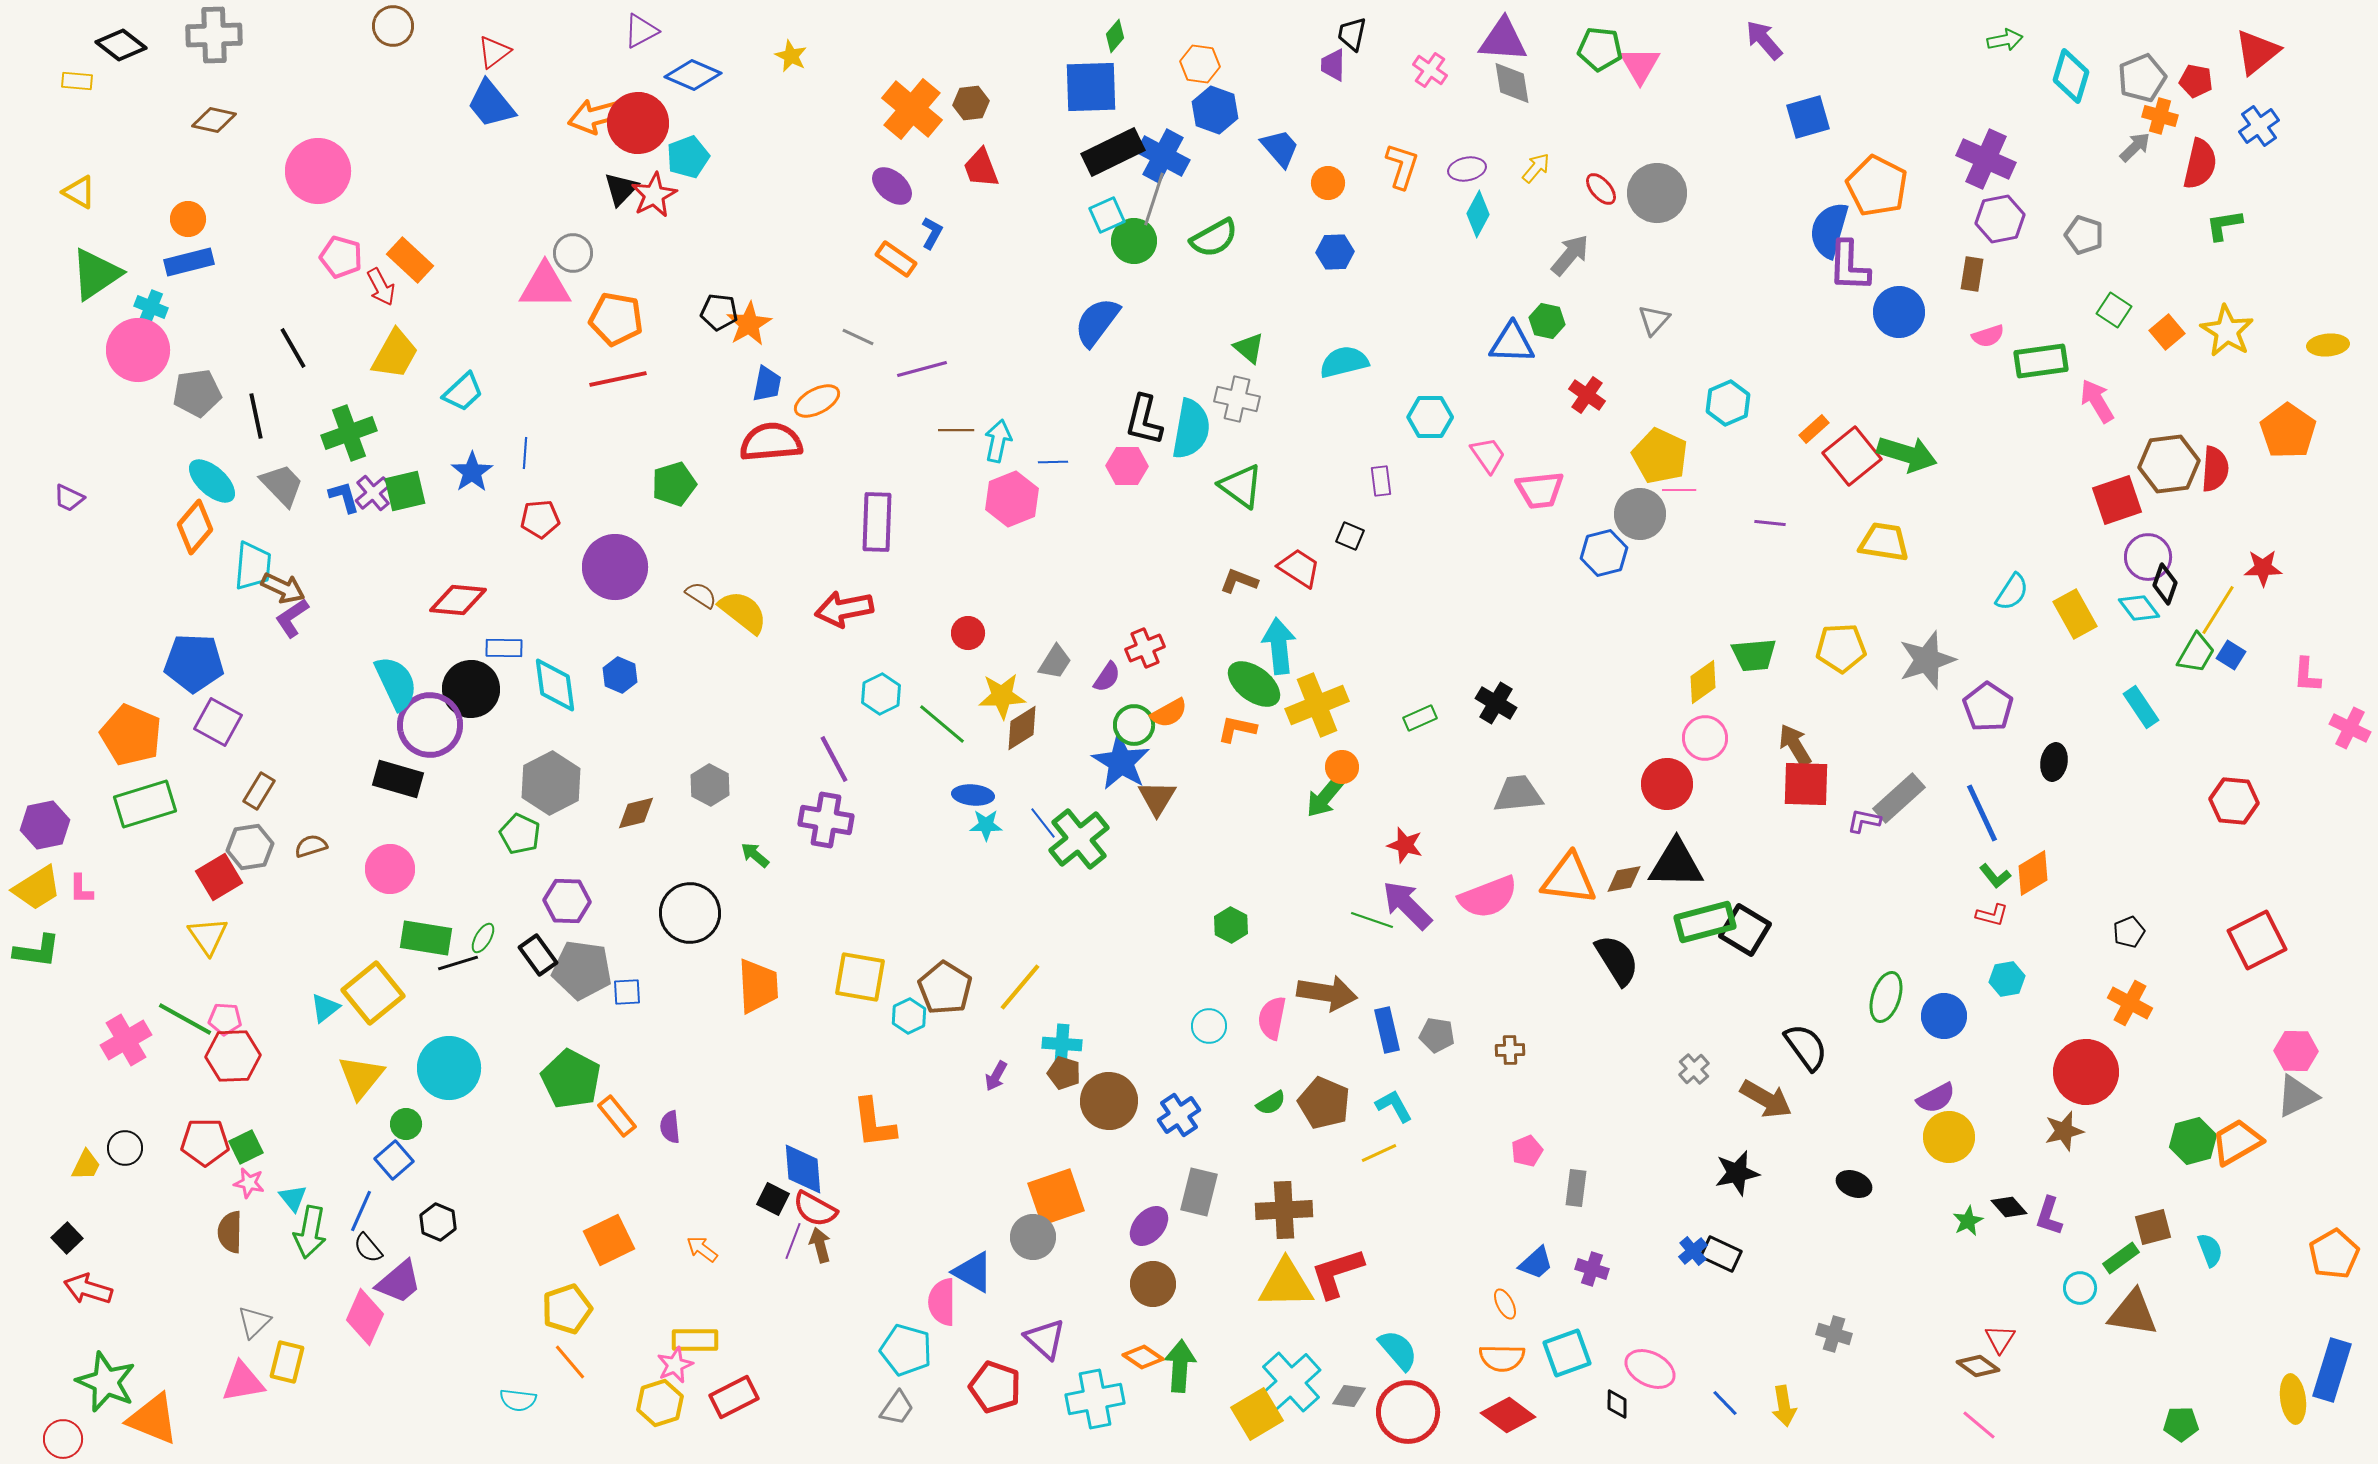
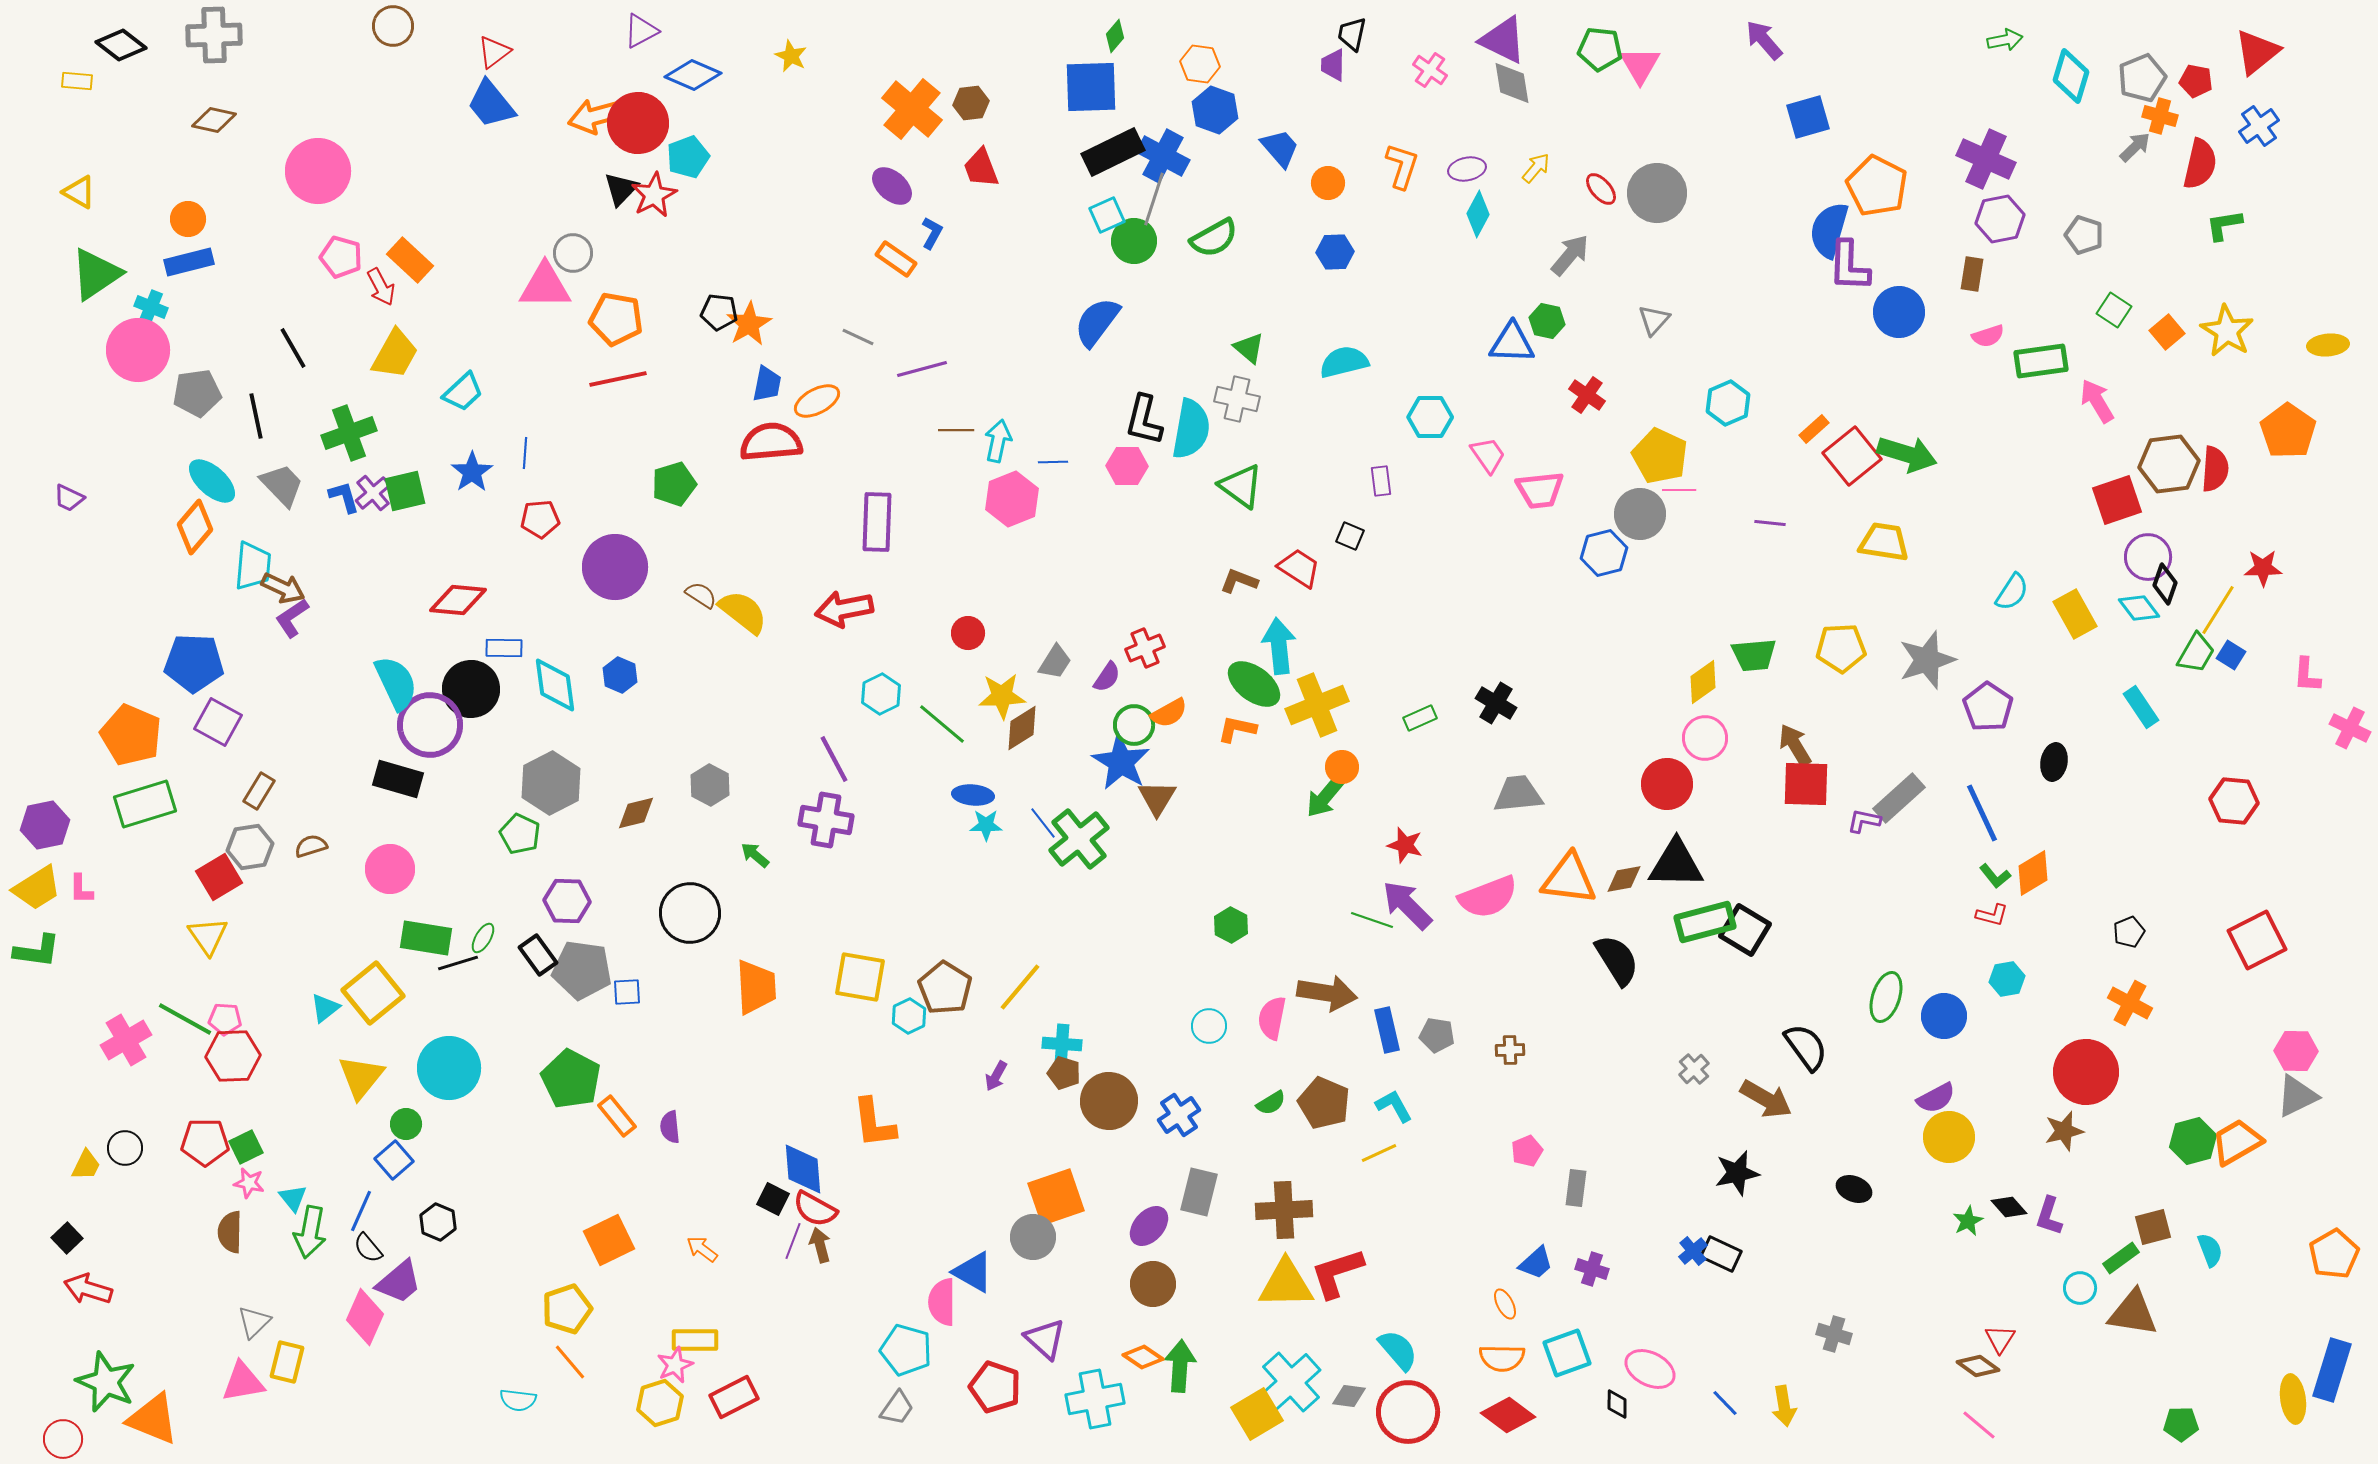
purple triangle at (1503, 40): rotated 22 degrees clockwise
orange trapezoid at (758, 986): moved 2 px left, 1 px down
black ellipse at (1854, 1184): moved 5 px down
